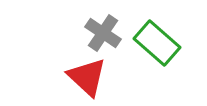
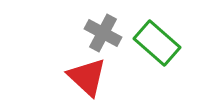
gray cross: rotated 6 degrees counterclockwise
